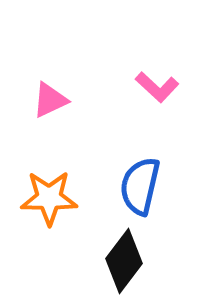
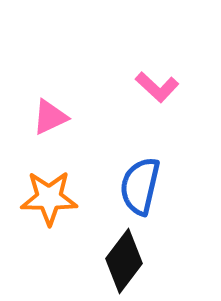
pink triangle: moved 17 px down
